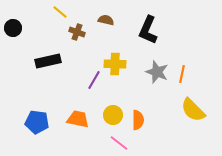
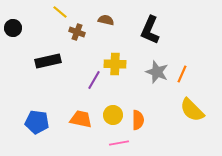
black L-shape: moved 2 px right
orange line: rotated 12 degrees clockwise
yellow semicircle: moved 1 px left
orange trapezoid: moved 3 px right
pink line: rotated 48 degrees counterclockwise
